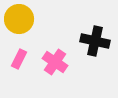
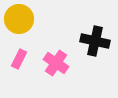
pink cross: moved 1 px right, 1 px down
